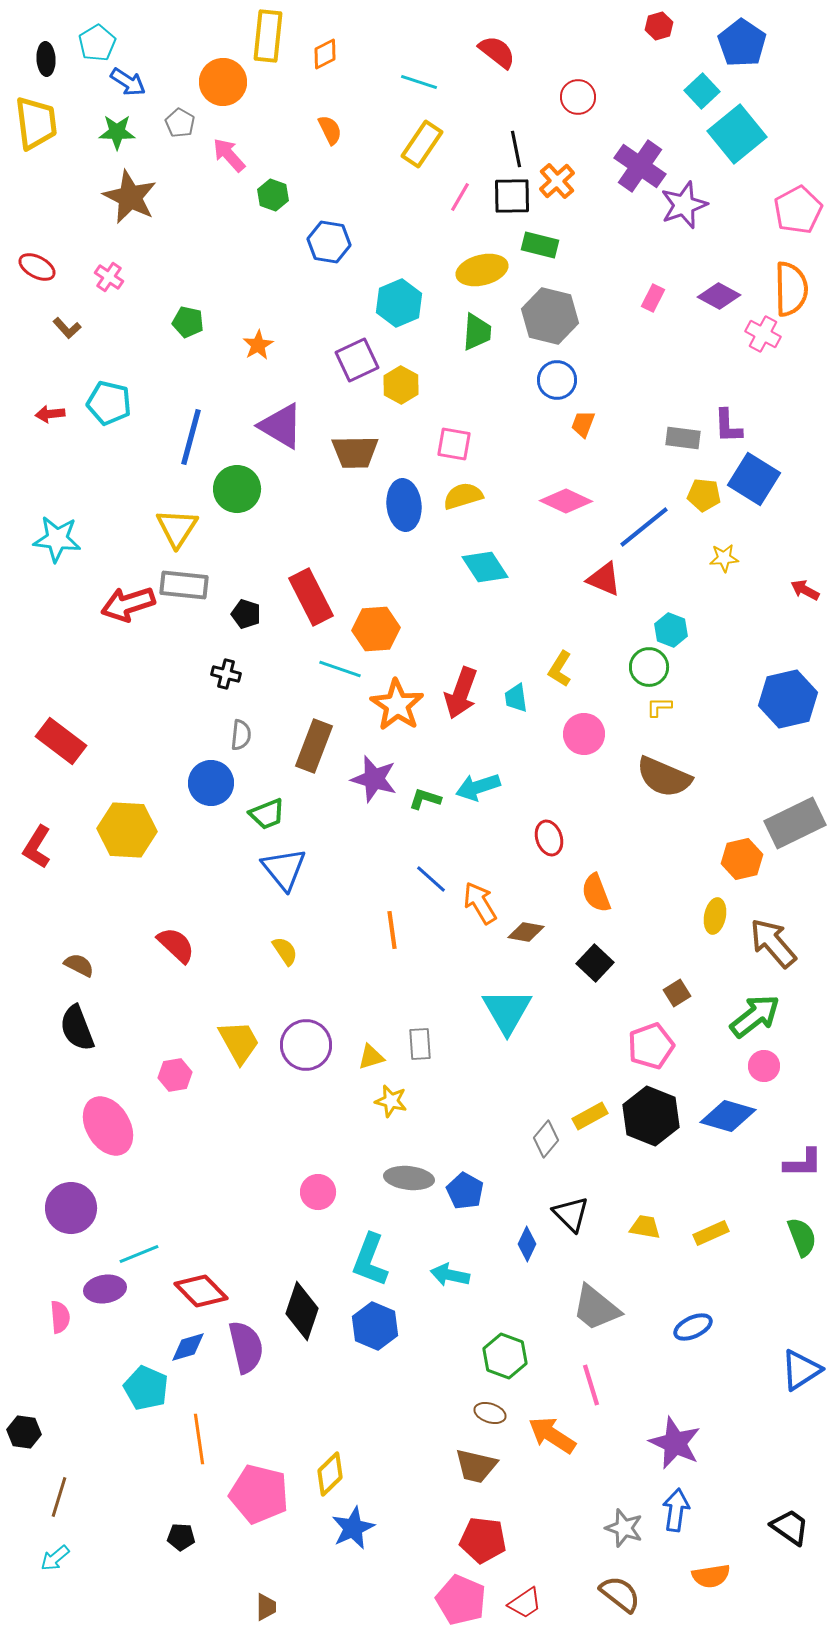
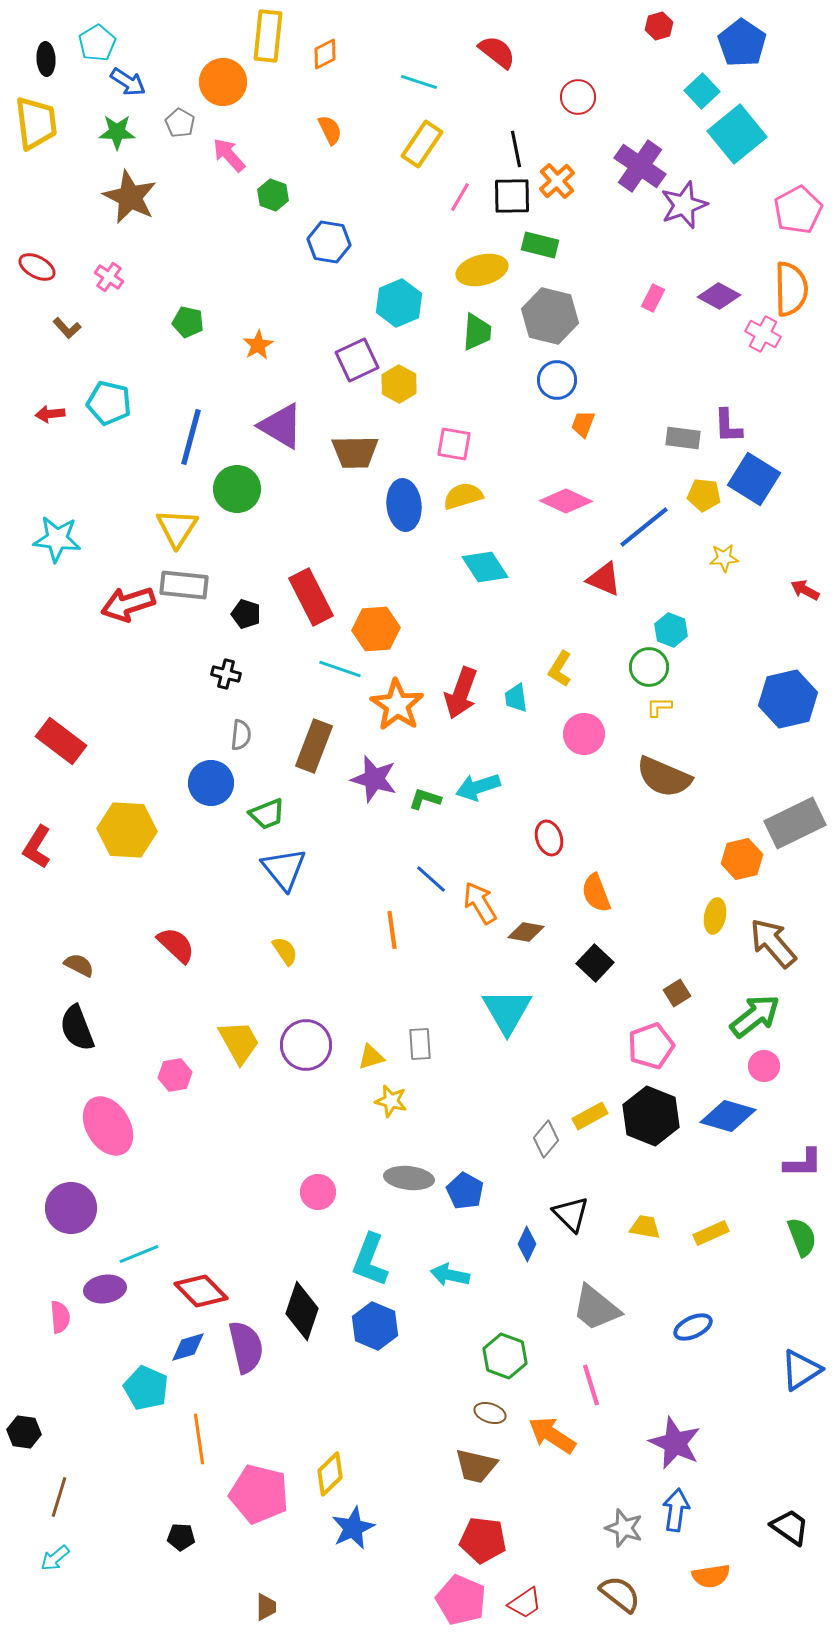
yellow hexagon at (401, 385): moved 2 px left, 1 px up
